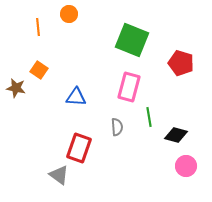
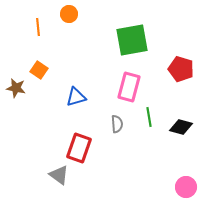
green square: rotated 32 degrees counterclockwise
red pentagon: moved 6 px down
blue triangle: rotated 20 degrees counterclockwise
gray semicircle: moved 3 px up
black diamond: moved 5 px right, 8 px up
pink circle: moved 21 px down
